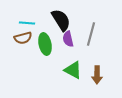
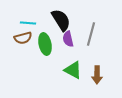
cyan line: moved 1 px right
